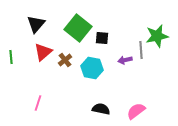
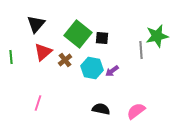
green square: moved 6 px down
purple arrow: moved 13 px left, 11 px down; rotated 24 degrees counterclockwise
